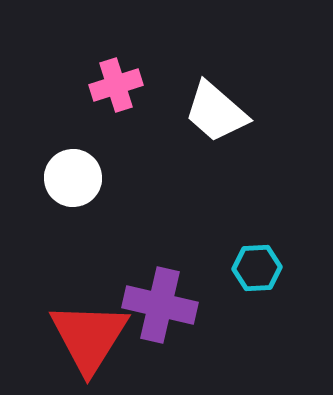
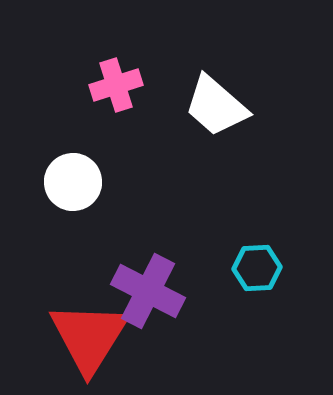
white trapezoid: moved 6 px up
white circle: moved 4 px down
purple cross: moved 12 px left, 14 px up; rotated 14 degrees clockwise
